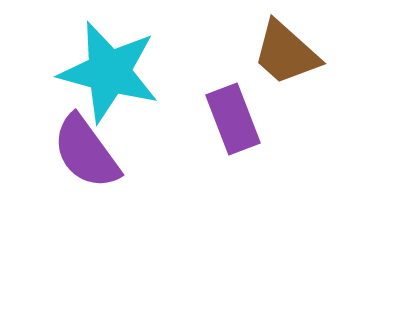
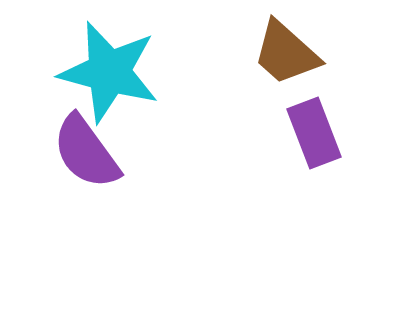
purple rectangle: moved 81 px right, 14 px down
